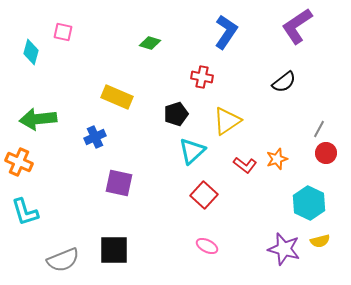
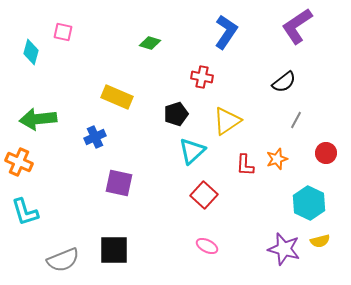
gray line: moved 23 px left, 9 px up
red L-shape: rotated 55 degrees clockwise
